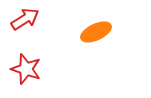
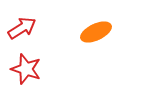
red arrow: moved 3 px left, 9 px down
